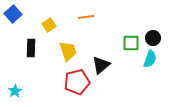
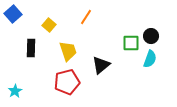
orange line: rotated 49 degrees counterclockwise
yellow square: rotated 16 degrees counterclockwise
black circle: moved 2 px left, 2 px up
red pentagon: moved 10 px left
